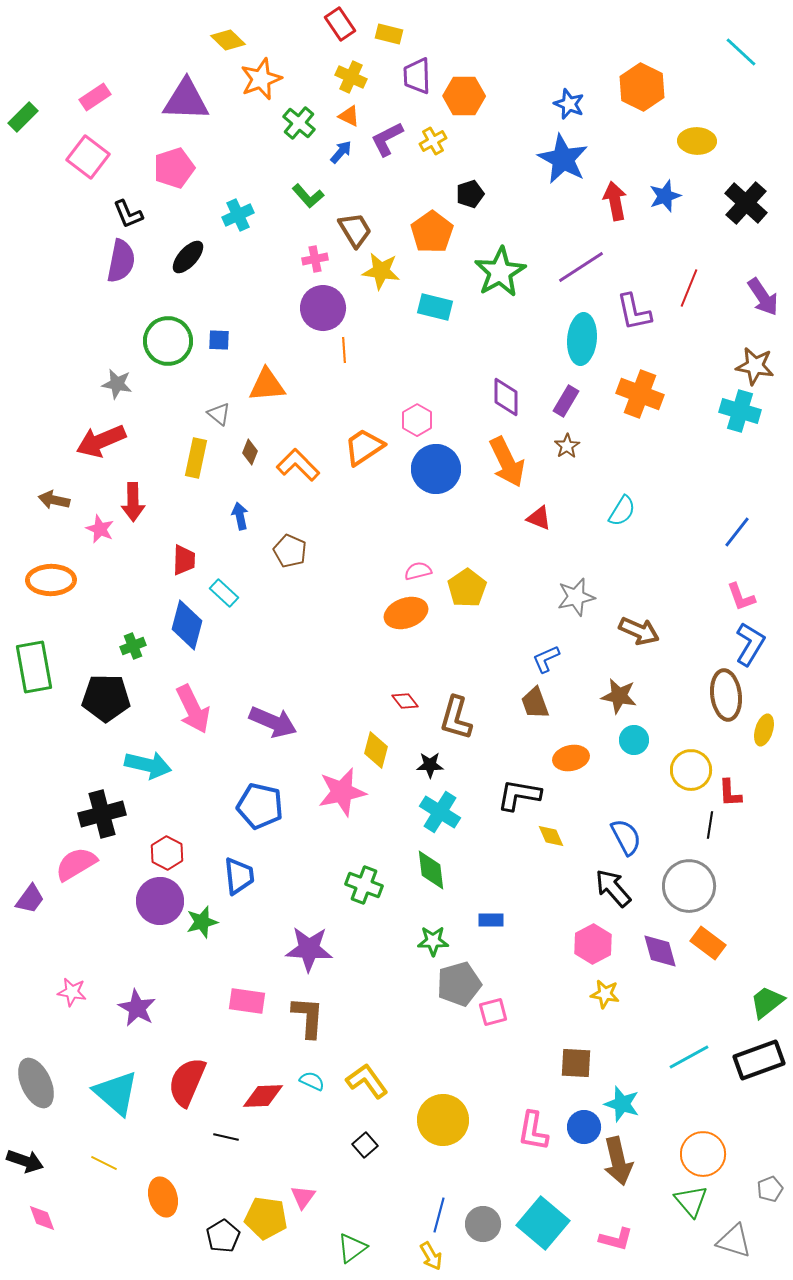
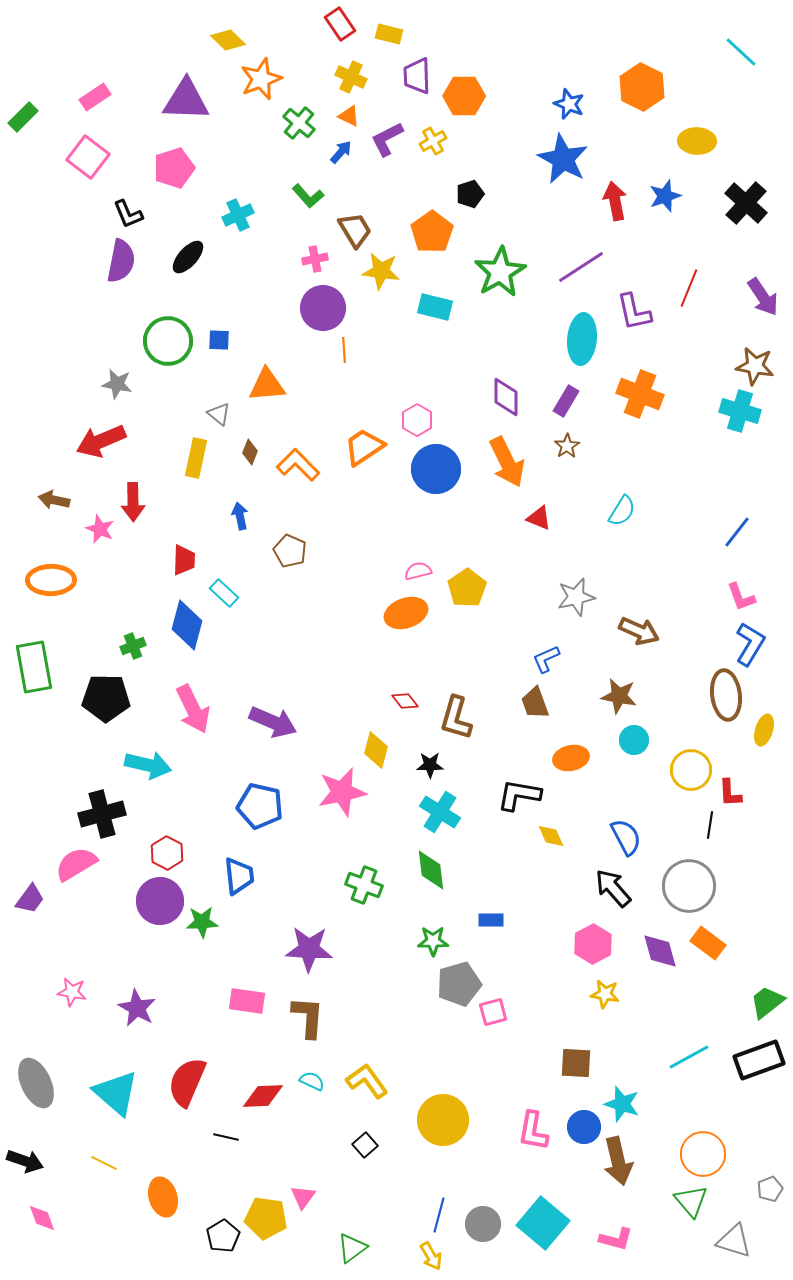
green star at (202, 922): rotated 12 degrees clockwise
